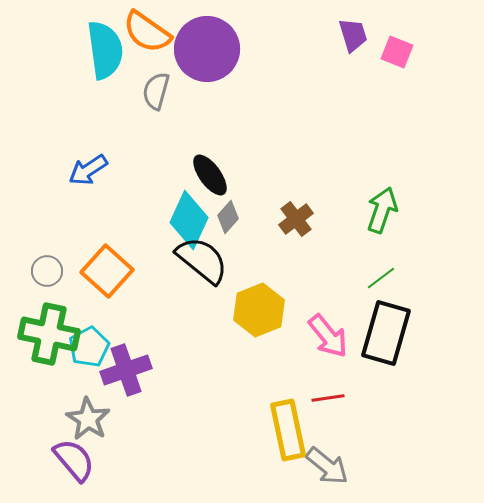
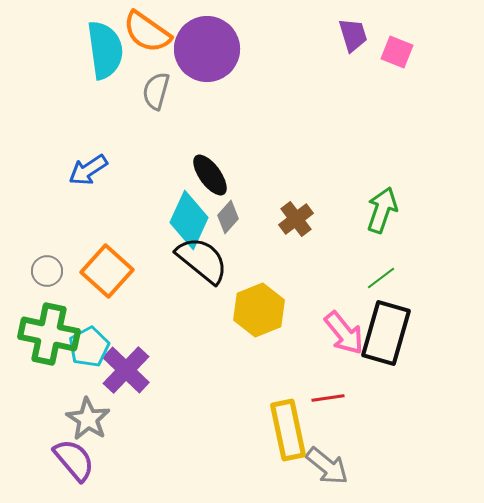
pink arrow: moved 16 px right, 3 px up
purple cross: rotated 27 degrees counterclockwise
